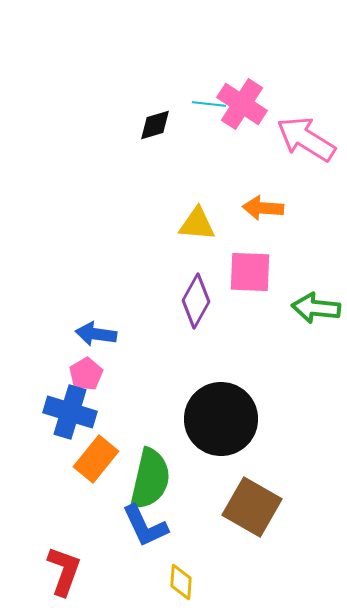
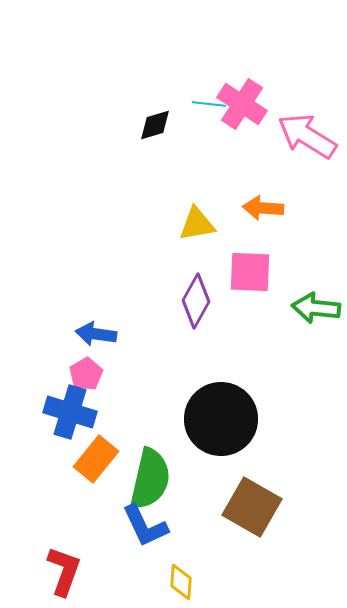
pink arrow: moved 1 px right, 3 px up
yellow triangle: rotated 15 degrees counterclockwise
